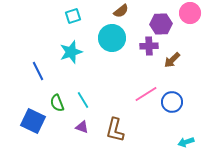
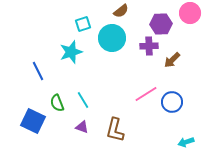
cyan square: moved 10 px right, 8 px down
